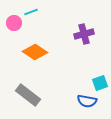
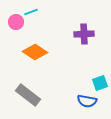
pink circle: moved 2 px right, 1 px up
purple cross: rotated 12 degrees clockwise
